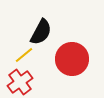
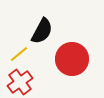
black semicircle: moved 1 px right, 1 px up
yellow line: moved 5 px left, 1 px up
